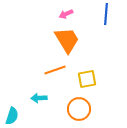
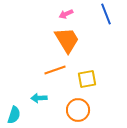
blue line: rotated 25 degrees counterclockwise
orange circle: moved 1 px left, 1 px down
cyan semicircle: moved 2 px right, 1 px up
